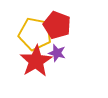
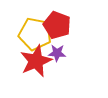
purple star: rotated 12 degrees counterclockwise
red star: rotated 8 degrees clockwise
